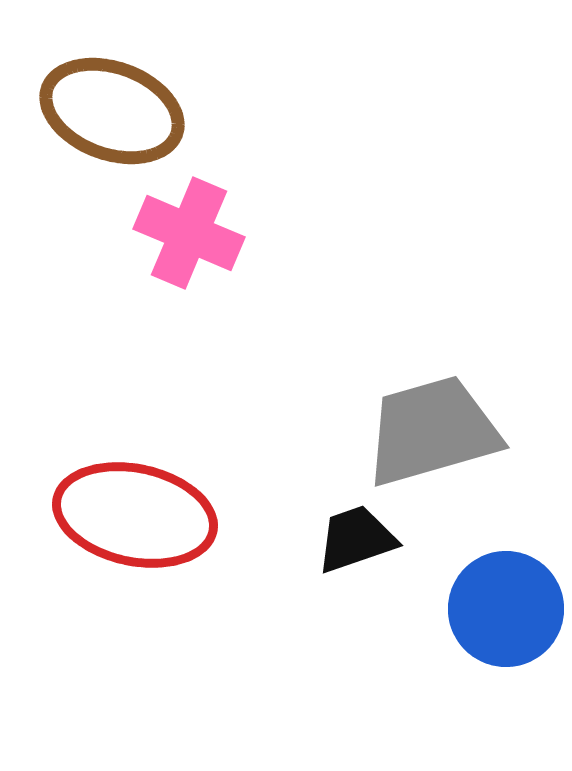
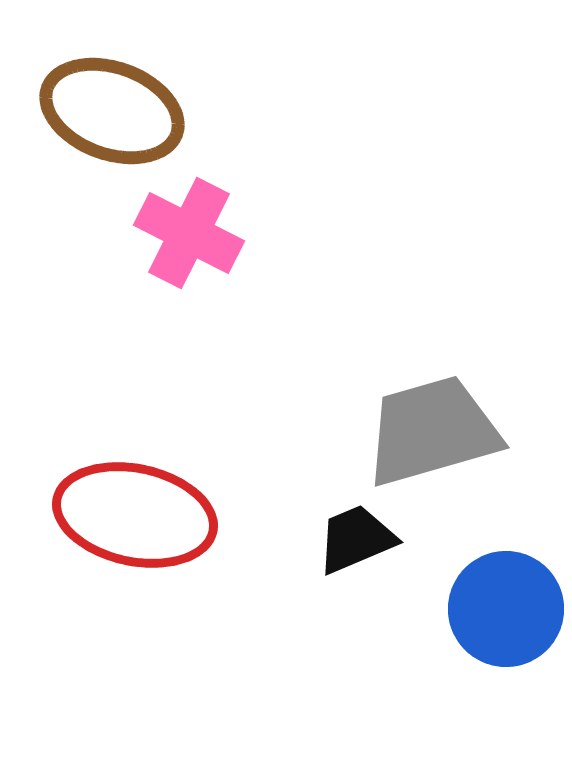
pink cross: rotated 4 degrees clockwise
black trapezoid: rotated 4 degrees counterclockwise
